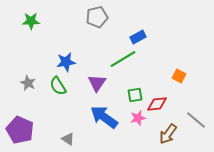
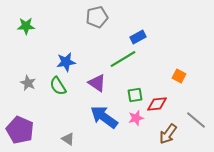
green star: moved 5 px left, 5 px down
purple triangle: rotated 30 degrees counterclockwise
pink star: moved 2 px left
